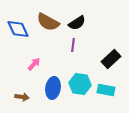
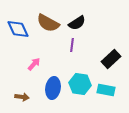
brown semicircle: moved 1 px down
purple line: moved 1 px left
